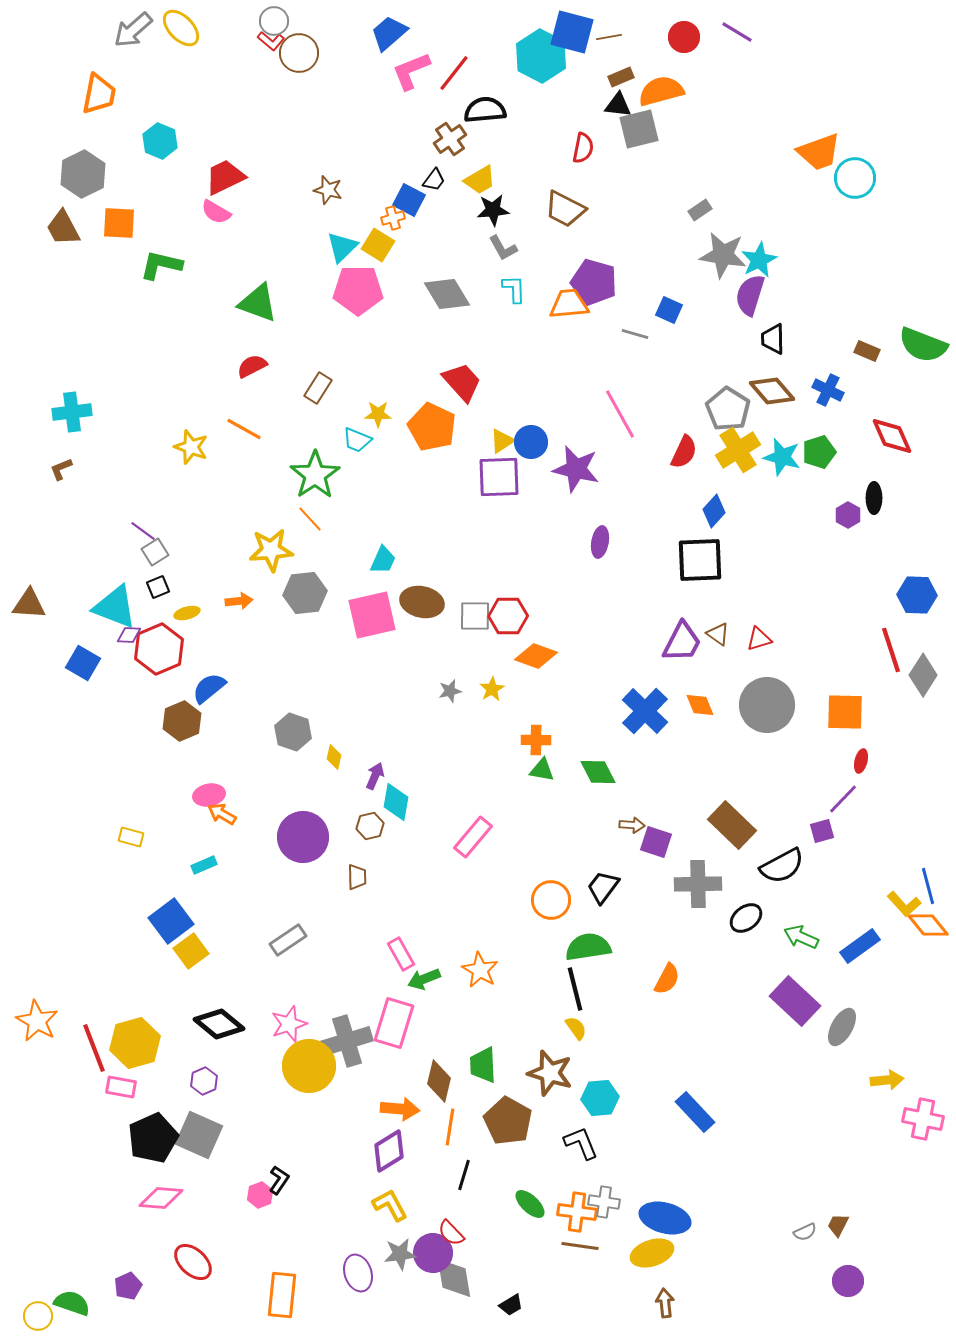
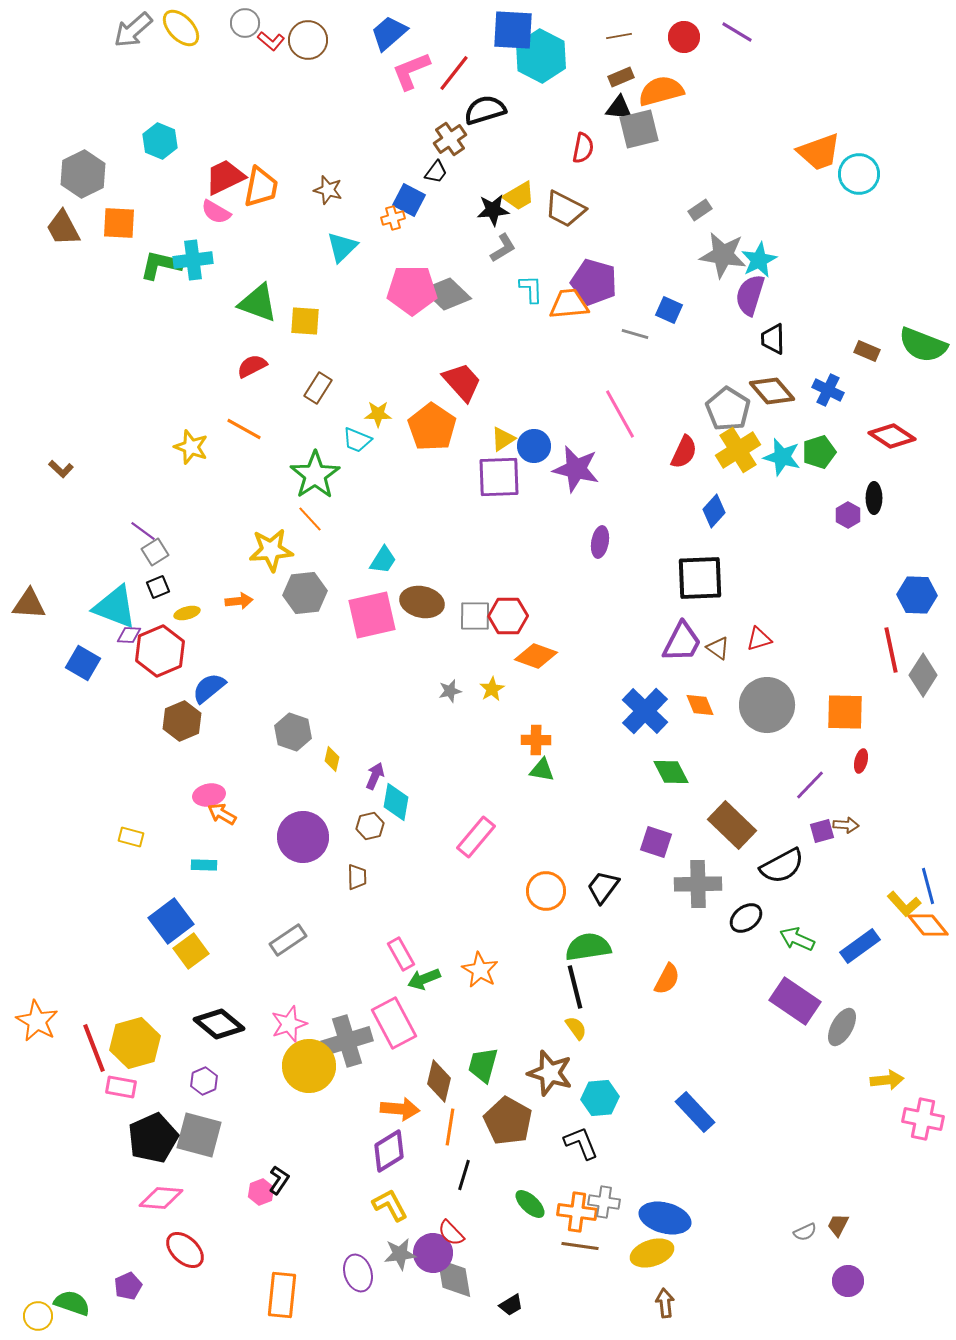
gray circle at (274, 21): moved 29 px left, 2 px down
blue square at (572, 32): moved 59 px left, 2 px up; rotated 12 degrees counterclockwise
brown line at (609, 37): moved 10 px right, 1 px up
brown circle at (299, 53): moved 9 px right, 13 px up
orange trapezoid at (99, 94): moved 162 px right, 93 px down
black triangle at (618, 105): moved 1 px right, 3 px down
black semicircle at (485, 110): rotated 12 degrees counterclockwise
cyan circle at (855, 178): moved 4 px right, 4 px up
black trapezoid at (434, 180): moved 2 px right, 8 px up
yellow trapezoid at (480, 180): moved 39 px right, 16 px down
yellow square at (378, 245): moved 73 px left, 76 px down; rotated 28 degrees counterclockwise
gray L-shape at (503, 248): rotated 92 degrees counterclockwise
cyan L-shape at (514, 289): moved 17 px right
pink pentagon at (358, 290): moved 54 px right
gray diamond at (447, 294): rotated 15 degrees counterclockwise
cyan cross at (72, 412): moved 121 px right, 152 px up
orange pentagon at (432, 427): rotated 9 degrees clockwise
red diamond at (892, 436): rotated 33 degrees counterclockwise
yellow triangle at (502, 441): moved 1 px right, 2 px up
blue circle at (531, 442): moved 3 px right, 4 px down
brown L-shape at (61, 469): rotated 115 degrees counterclockwise
cyan trapezoid at (383, 560): rotated 8 degrees clockwise
black square at (700, 560): moved 18 px down
brown triangle at (718, 634): moved 14 px down
red hexagon at (159, 649): moved 1 px right, 2 px down
red line at (891, 650): rotated 6 degrees clockwise
yellow diamond at (334, 757): moved 2 px left, 2 px down
green diamond at (598, 772): moved 73 px right
purple line at (843, 799): moved 33 px left, 14 px up
brown arrow at (632, 825): moved 214 px right
pink rectangle at (473, 837): moved 3 px right
cyan rectangle at (204, 865): rotated 25 degrees clockwise
orange circle at (551, 900): moved 5 px left, 9 px up
green arrow at (801, 937): moved 4 px left, 2 px down
black line at (575, 989): moved 2 px up
purple rectangle at (795, 1001): rotated 9 degrees counterclockwise
pink rectangle at (394, 1023): rotated 45 degrees counterclockwise
green trapezoid at (483, 1065): rotated 18 degrees clockwise
gray square at (199, 1135): rotated 9 degrees counterclockwise
pink hexagon at (260, 1195): moved 1 px right, 3 px up
red ellipse at (193, 1262): moved 8 px left, 12 px up
